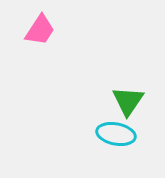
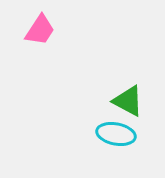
green triangle: rotated 36 degrees counterclockwise
